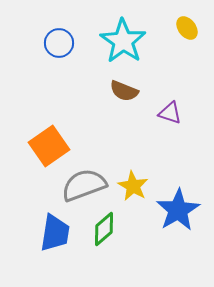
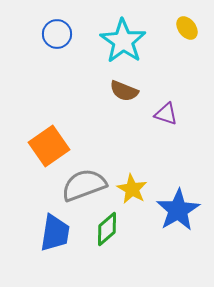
blue circle: moved 2 px left, 9 px up
purple triangle: moved 4 px left, 1 px down
yellow star: moved 1 px left, 3 px down
green diamond: moved 3 px right
